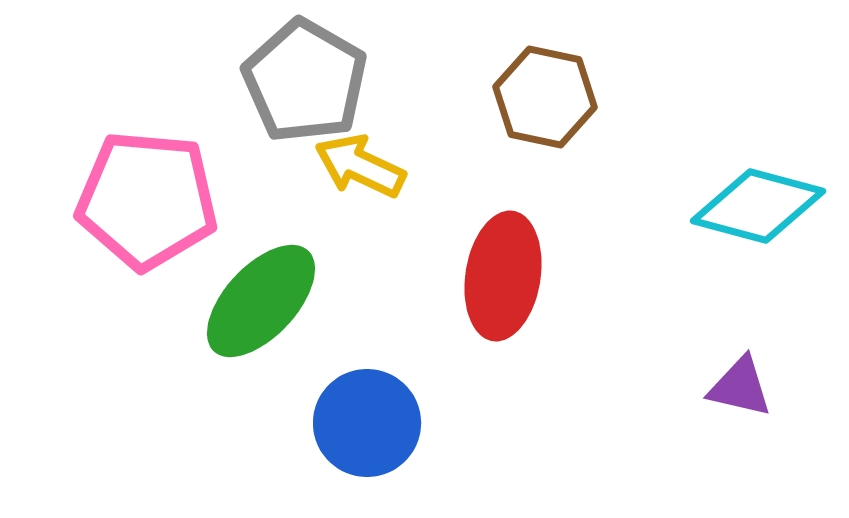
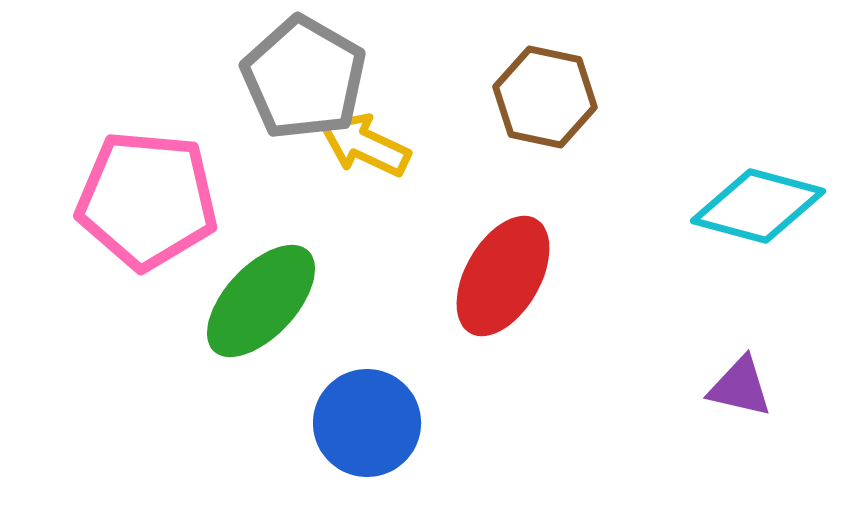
gray pentagon: moved 1 px left, 3 px up
yellow arrow: moved 5 px right, 21 px up
red ellipse: rotated 21 degrees clockwise
